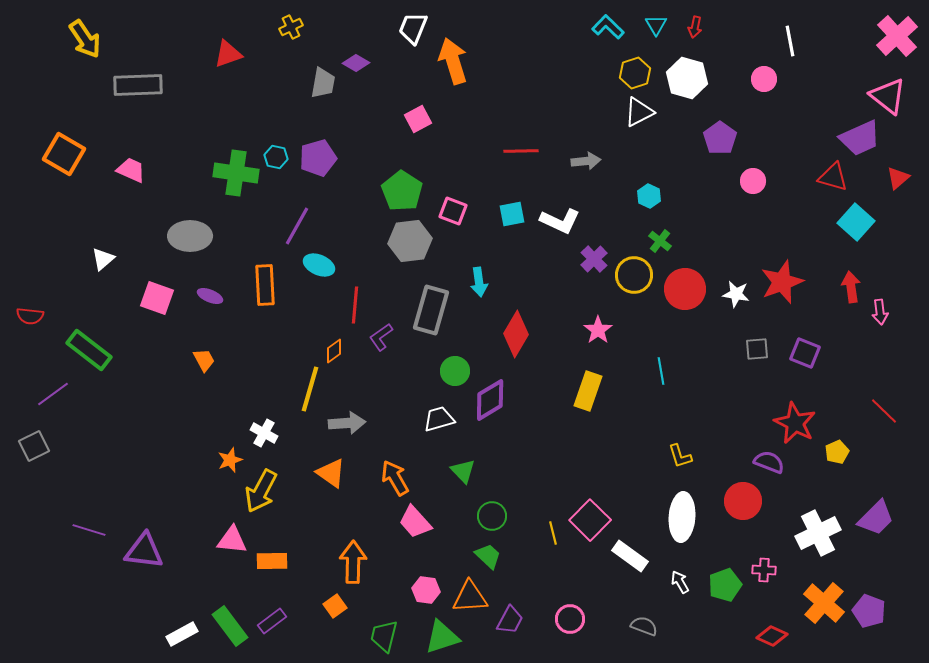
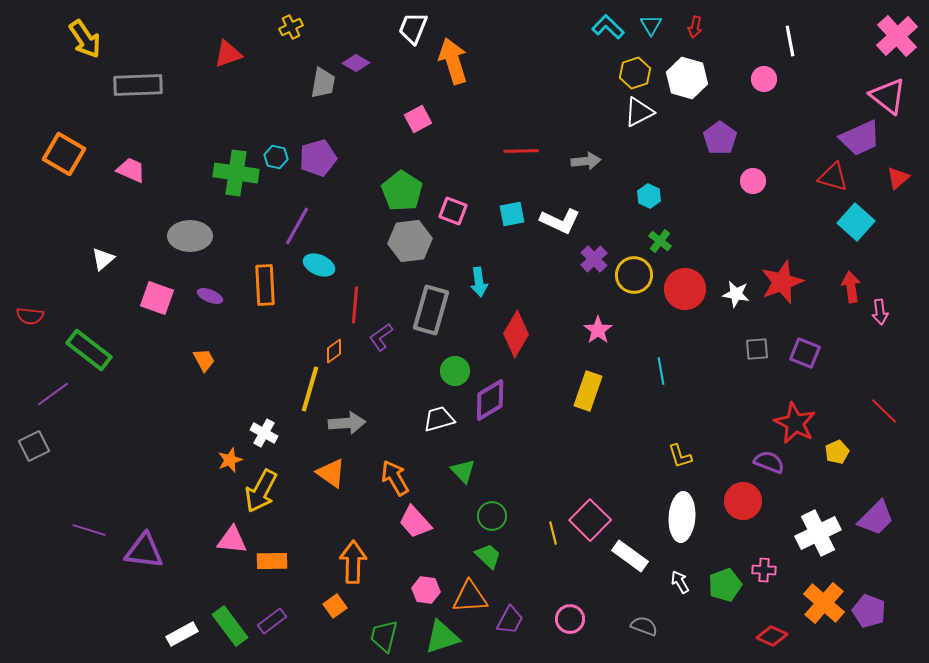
cyan triangle at (656, 25): moved 5 px left
